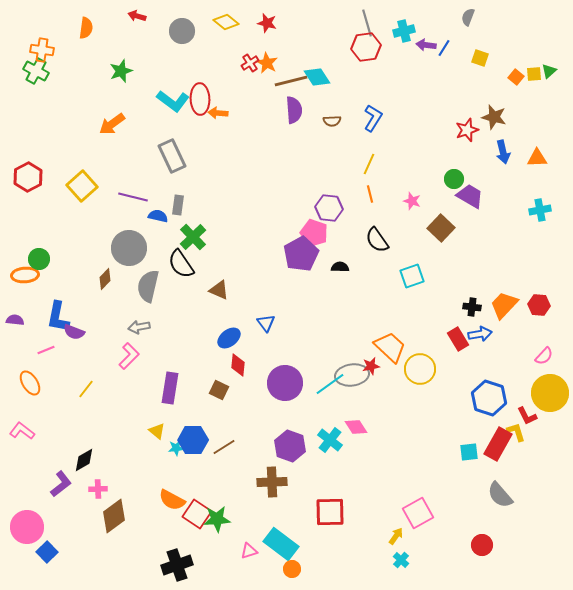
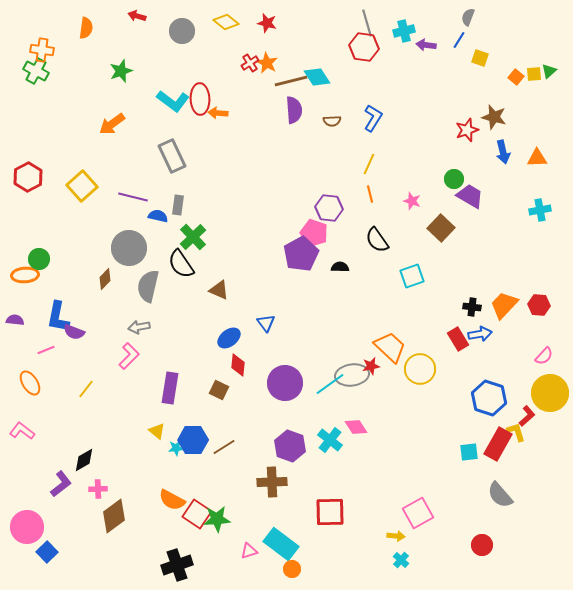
red hexagon at (366, 47): moved 2 px left; rotated 16 degrees clockwise
blue line at (444, 48): moved 15 px right, 8 px up
red L-shape at (527, 416): rotated 105 degrees counterclockwise
yellow arrow at (396, 536): rotated 60 degrees clockwise
